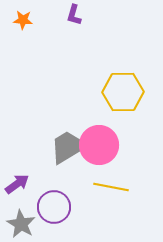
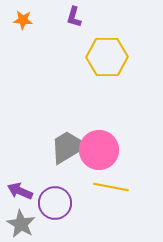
purple L-shape: moved 2 px down
yellow hexagon: moved 16 px left, 35 px up
pink circle: moved 5 px down
purple arrow: moved 3 px right, 7 px down; rotated 120 degrees counterclockwise
purple circle: moved 1 px right, 4 px up
